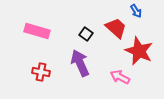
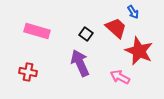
blue arrow: moved 3 px left, 1 px down
red cross: moved 13 px left
